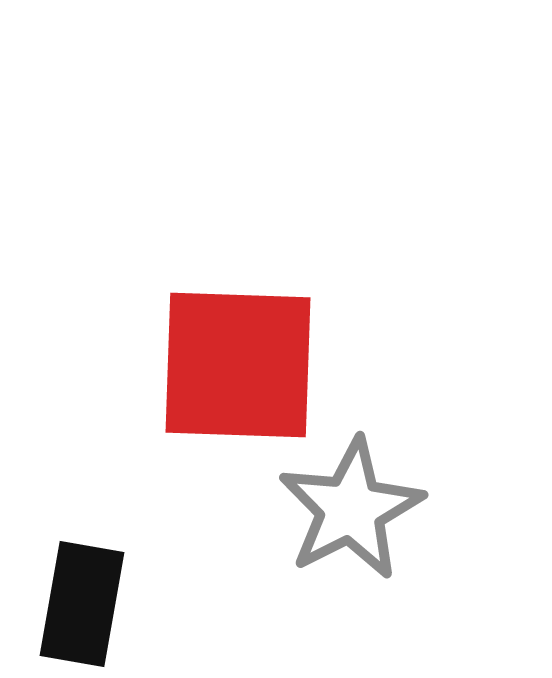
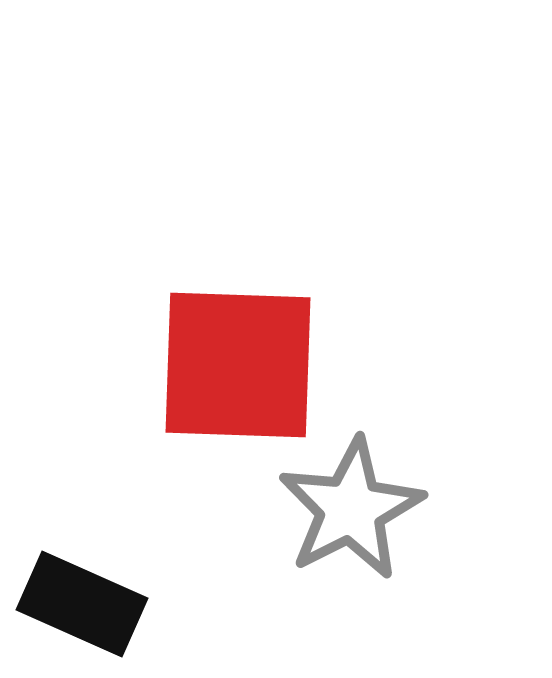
black rectangle: rotated 76 degrees counterclockwise
